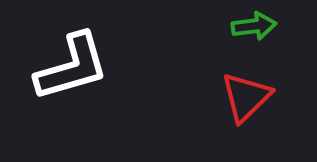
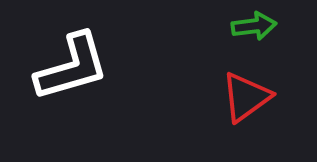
red triangle: rotated 8 degrees clockwise
